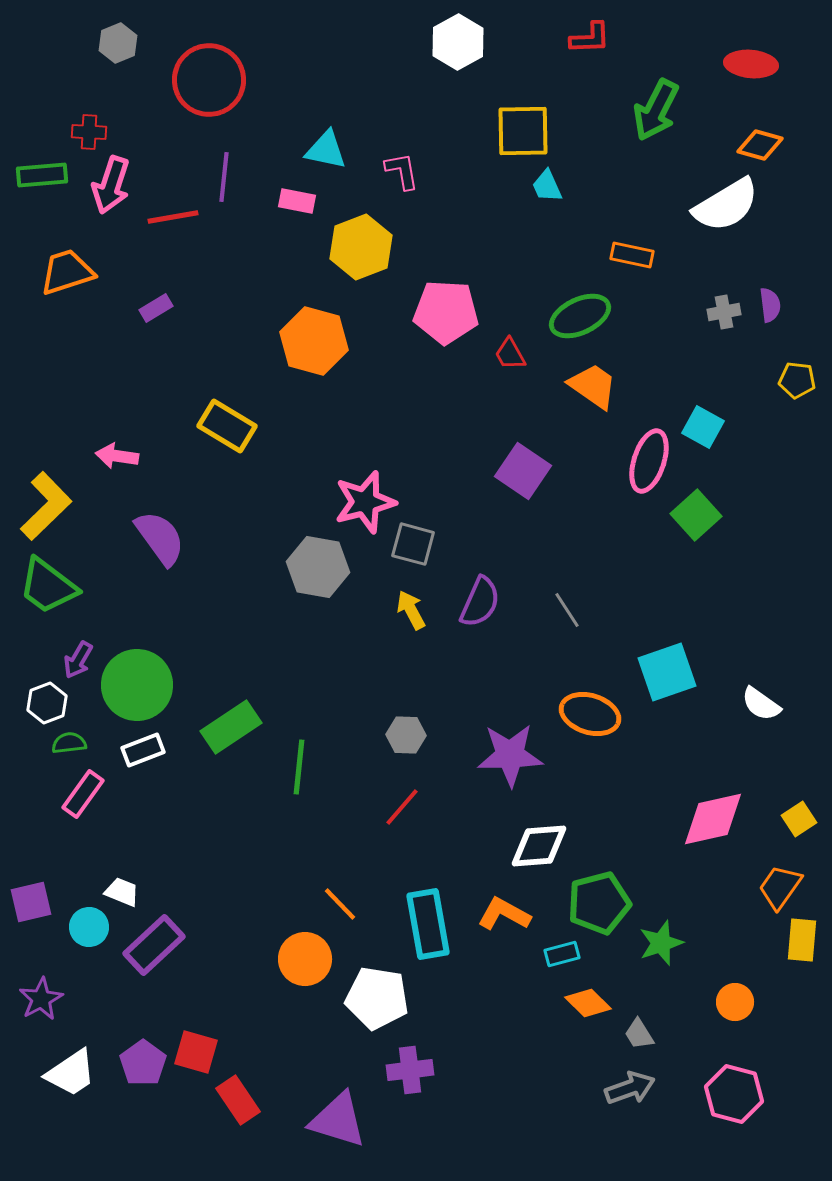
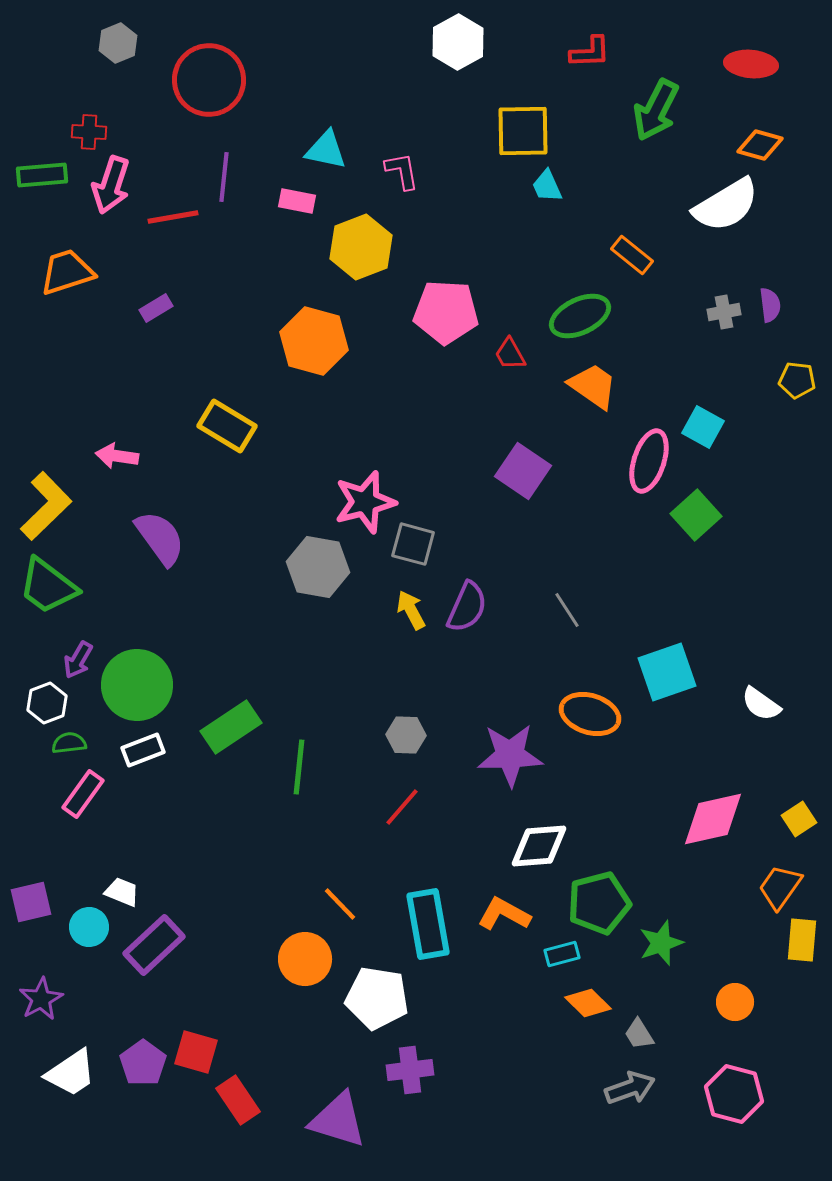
red L-shape at (590, 38): moved 14 px down
orange rectangle at (632, 255): rotated 27 degrees clockwise
purple semicircle at (480, 602): moved 13 px left, 5 px down
